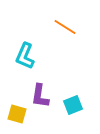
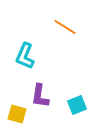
cyan square: moved 4 px right
